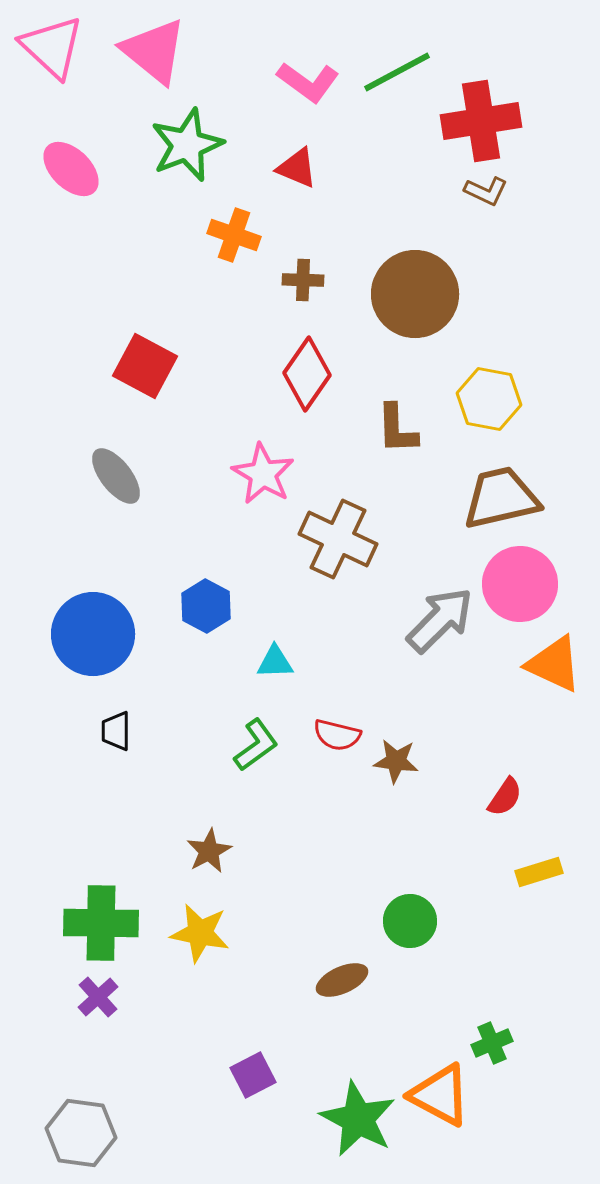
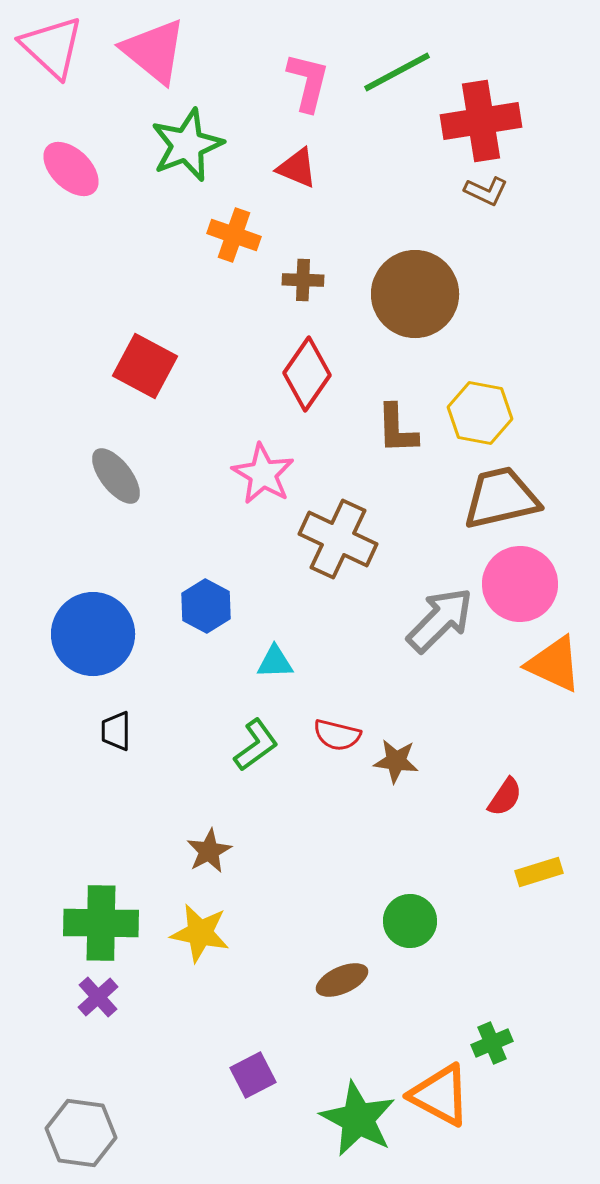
pink L-shape at (308, 82): rotated 112 degrees counterclockwise
yellow hexagon at (489, 399): moved 9 px left, 14 px down
